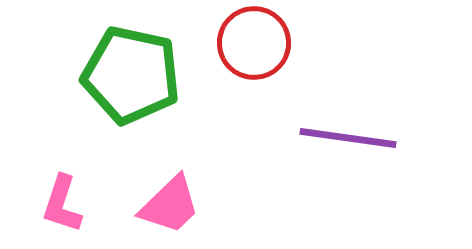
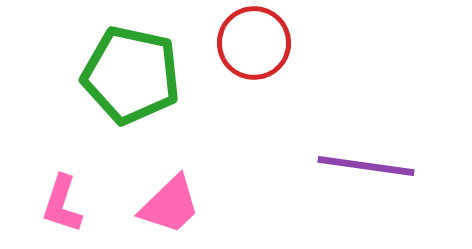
purple line: moved 18 px right, 28 px down
